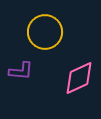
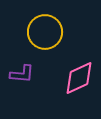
purple L-shape: moved 1 px right, 3 px down
